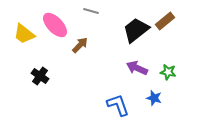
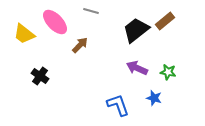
pink ellipse: moved 3 px up
